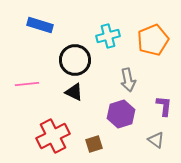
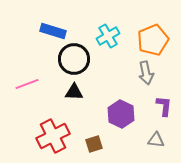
blue rectangle: moved 13 px right, 6 px down
cyan cross: rotated 15 degrees counterclockwise
black circle: moved 1 px left, 1 px up
gray arrow: moved 18 px right, 7 px up
pink line: rotated 15 degrees counterclockwise
black triangle: rotated 24 degrees counterclockwise
purple hexagon: rotated 16 degrees counterclockwise
gray triangle: rotated 30 degrees counterclockwise
